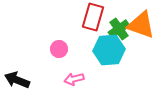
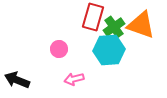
green cross: moved 5 px left, 2 px up
